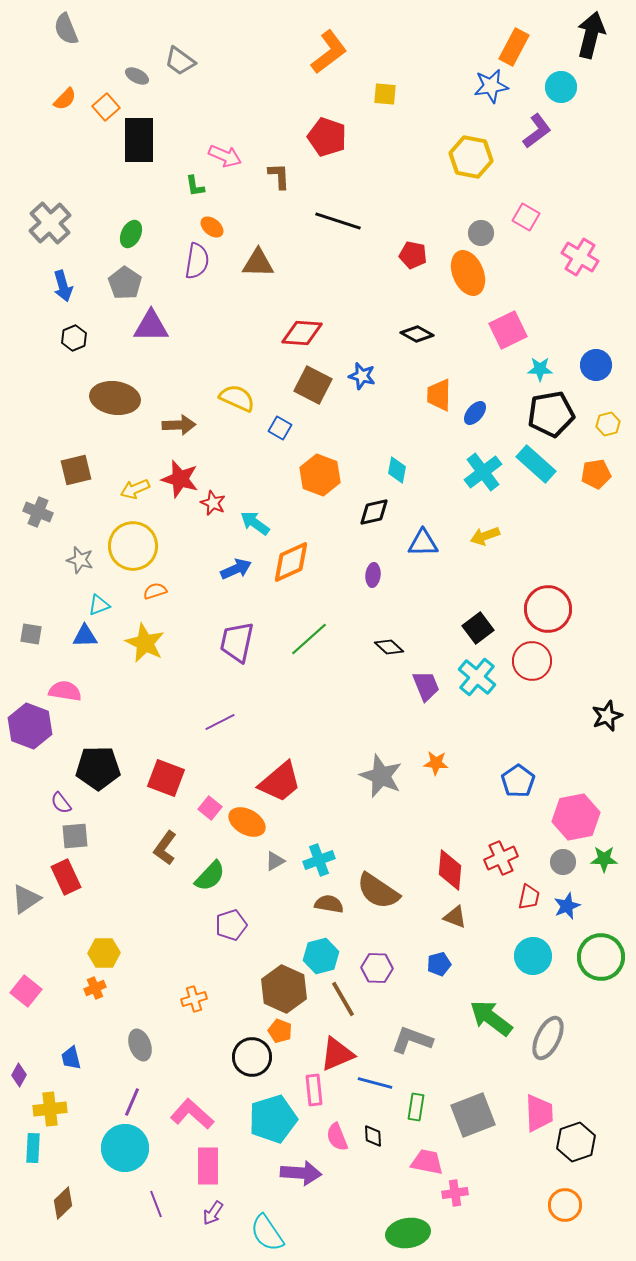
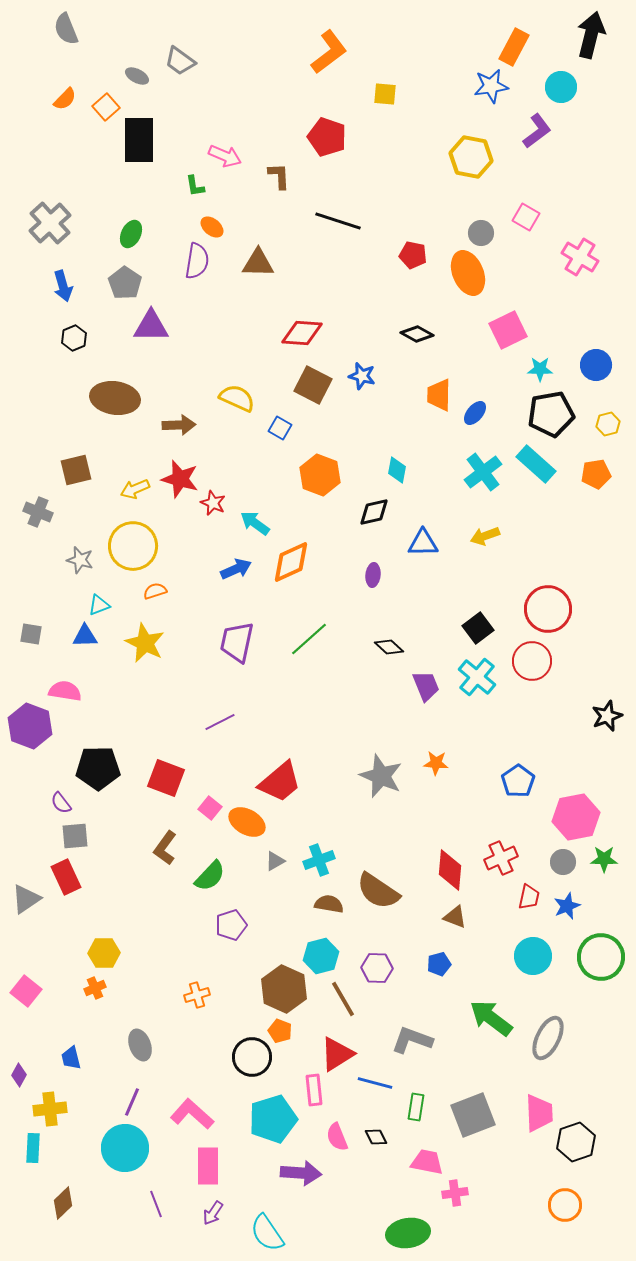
orange cross at (194, 999): moved 3 px right, 4 px up
red triangle at (337, 1054): rotated 9 degrees counterclockwise
black diamond at (373, 1136): moved 3 px right, 1 px down; rotated 25 degrees counterclockwise
